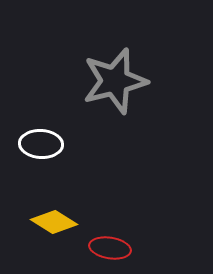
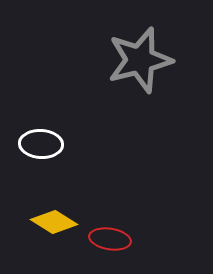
gray star: moved 25 px right, 21 px up
red ellipse: moved 9 px up
